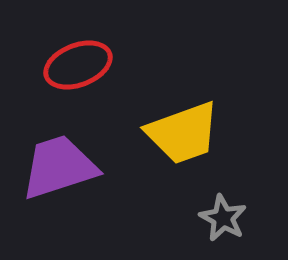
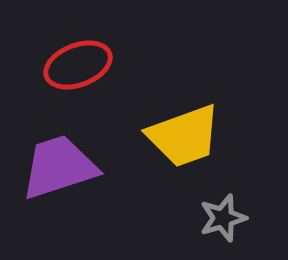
yellow trapezoid: moved 1 px right, 3 px down
gray star: rotated 27 degrees clockwise
